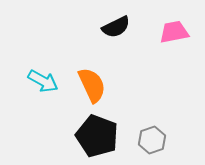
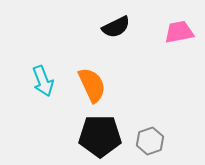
pink trapezoid: moved 5 px right
cyan arrow: rotated 40 degrees clockwise
black pentagon: moved 3 px right; rotated 21 degrees counterclockwise
gray hexagon: moved 2 px left, 1 px down
